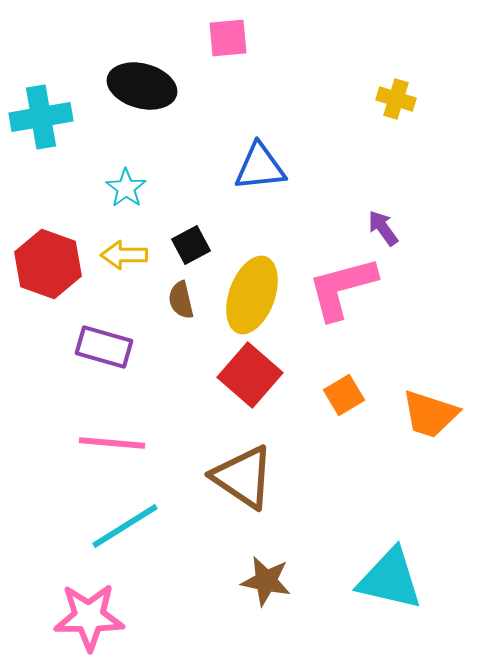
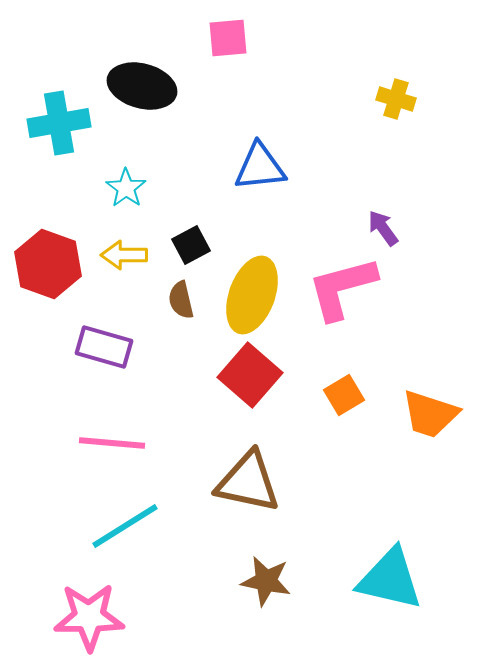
cyan cross: moved 18 px right, 6 px down
brown triangle: moved 5 px right, 5 px down; rotated 22 degrees counterclockwise
